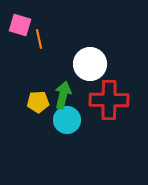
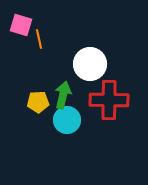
pink square: moved 1 px right
